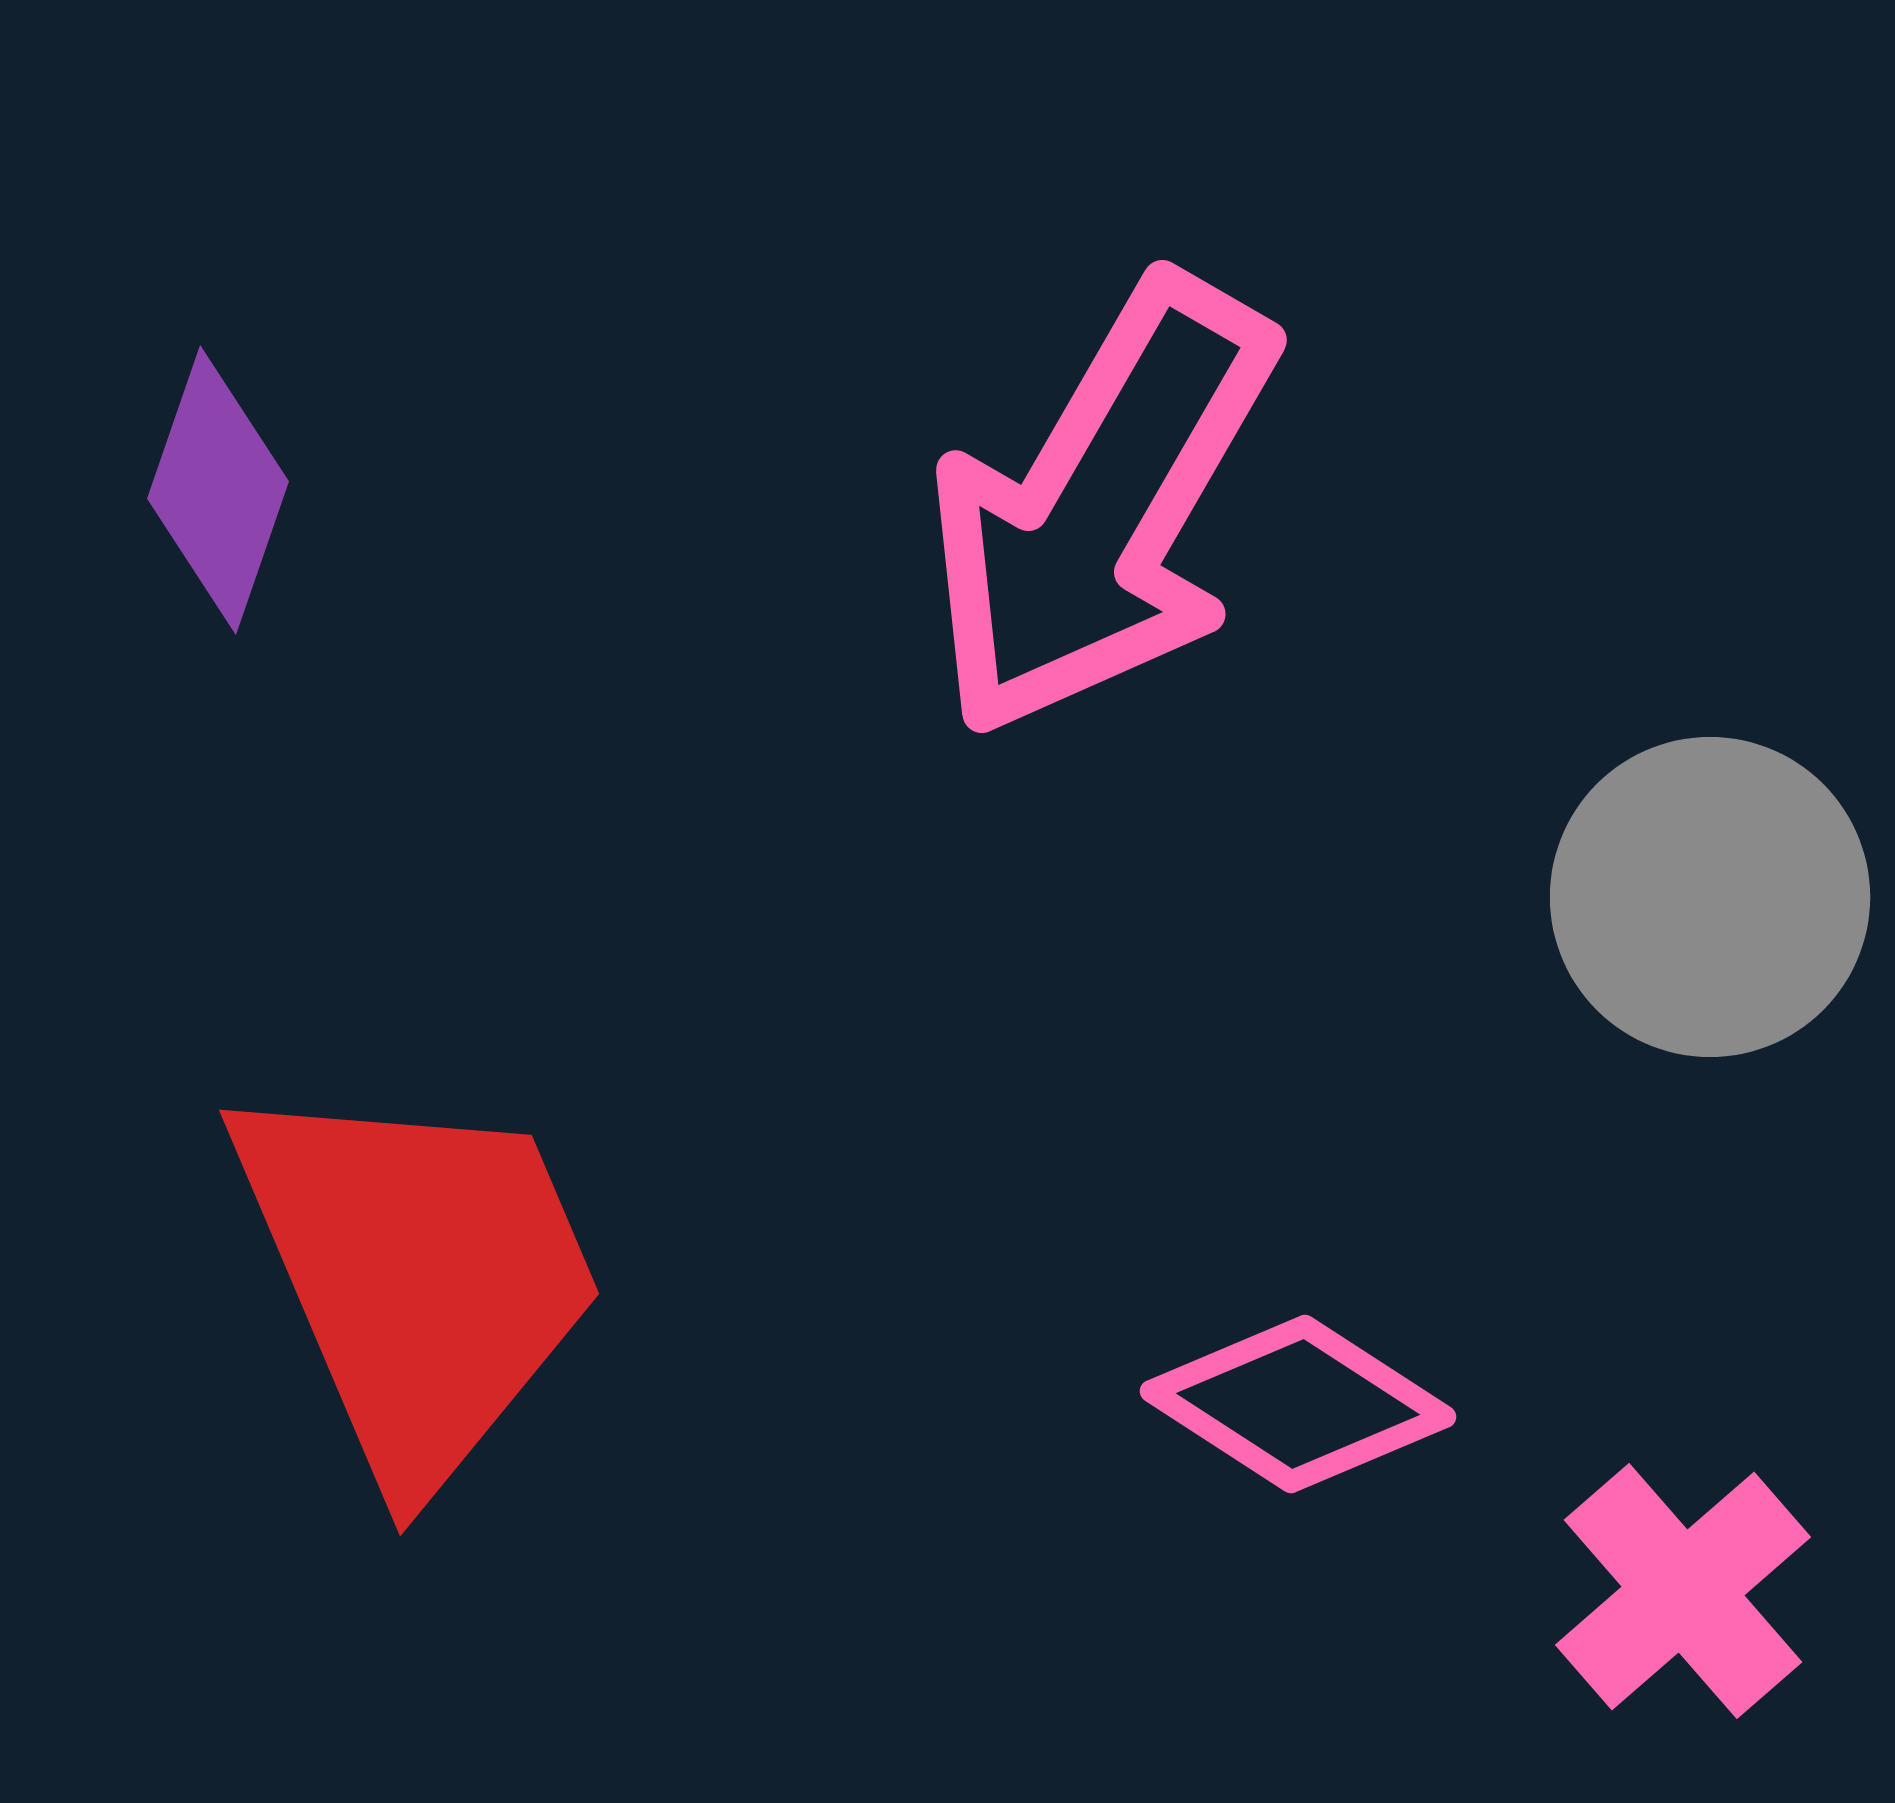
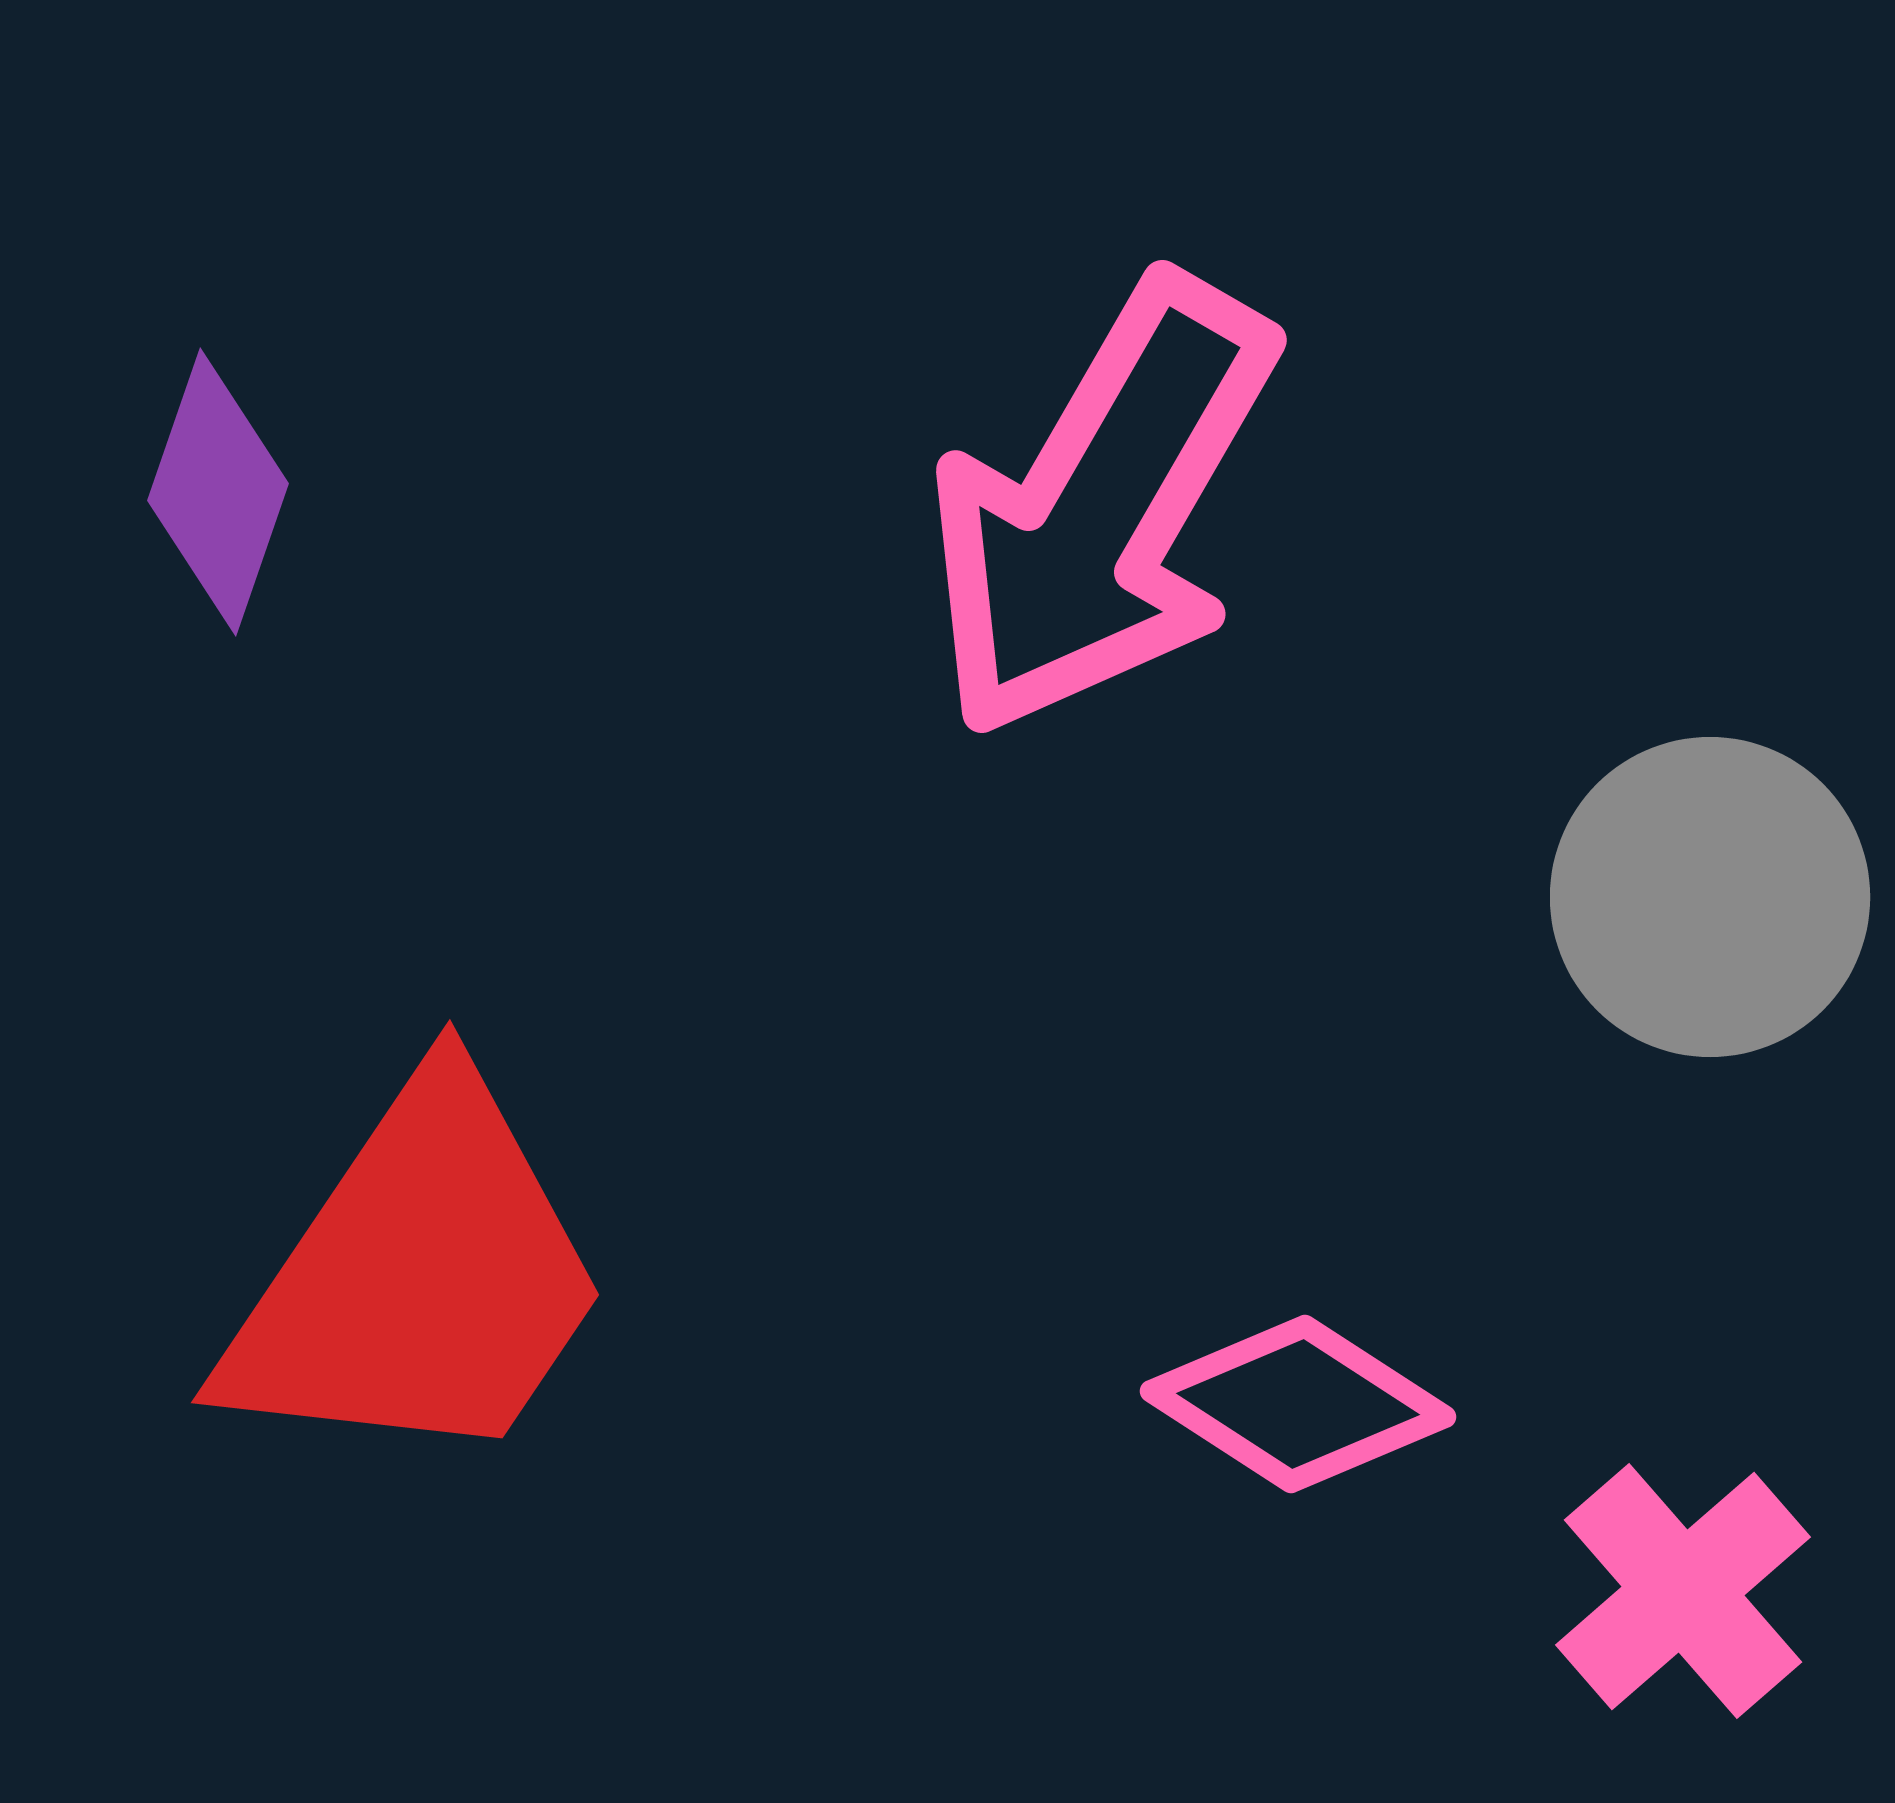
purple diamond: moved 2 px down
red trapezoid: rotated 57 degrees clockwise
